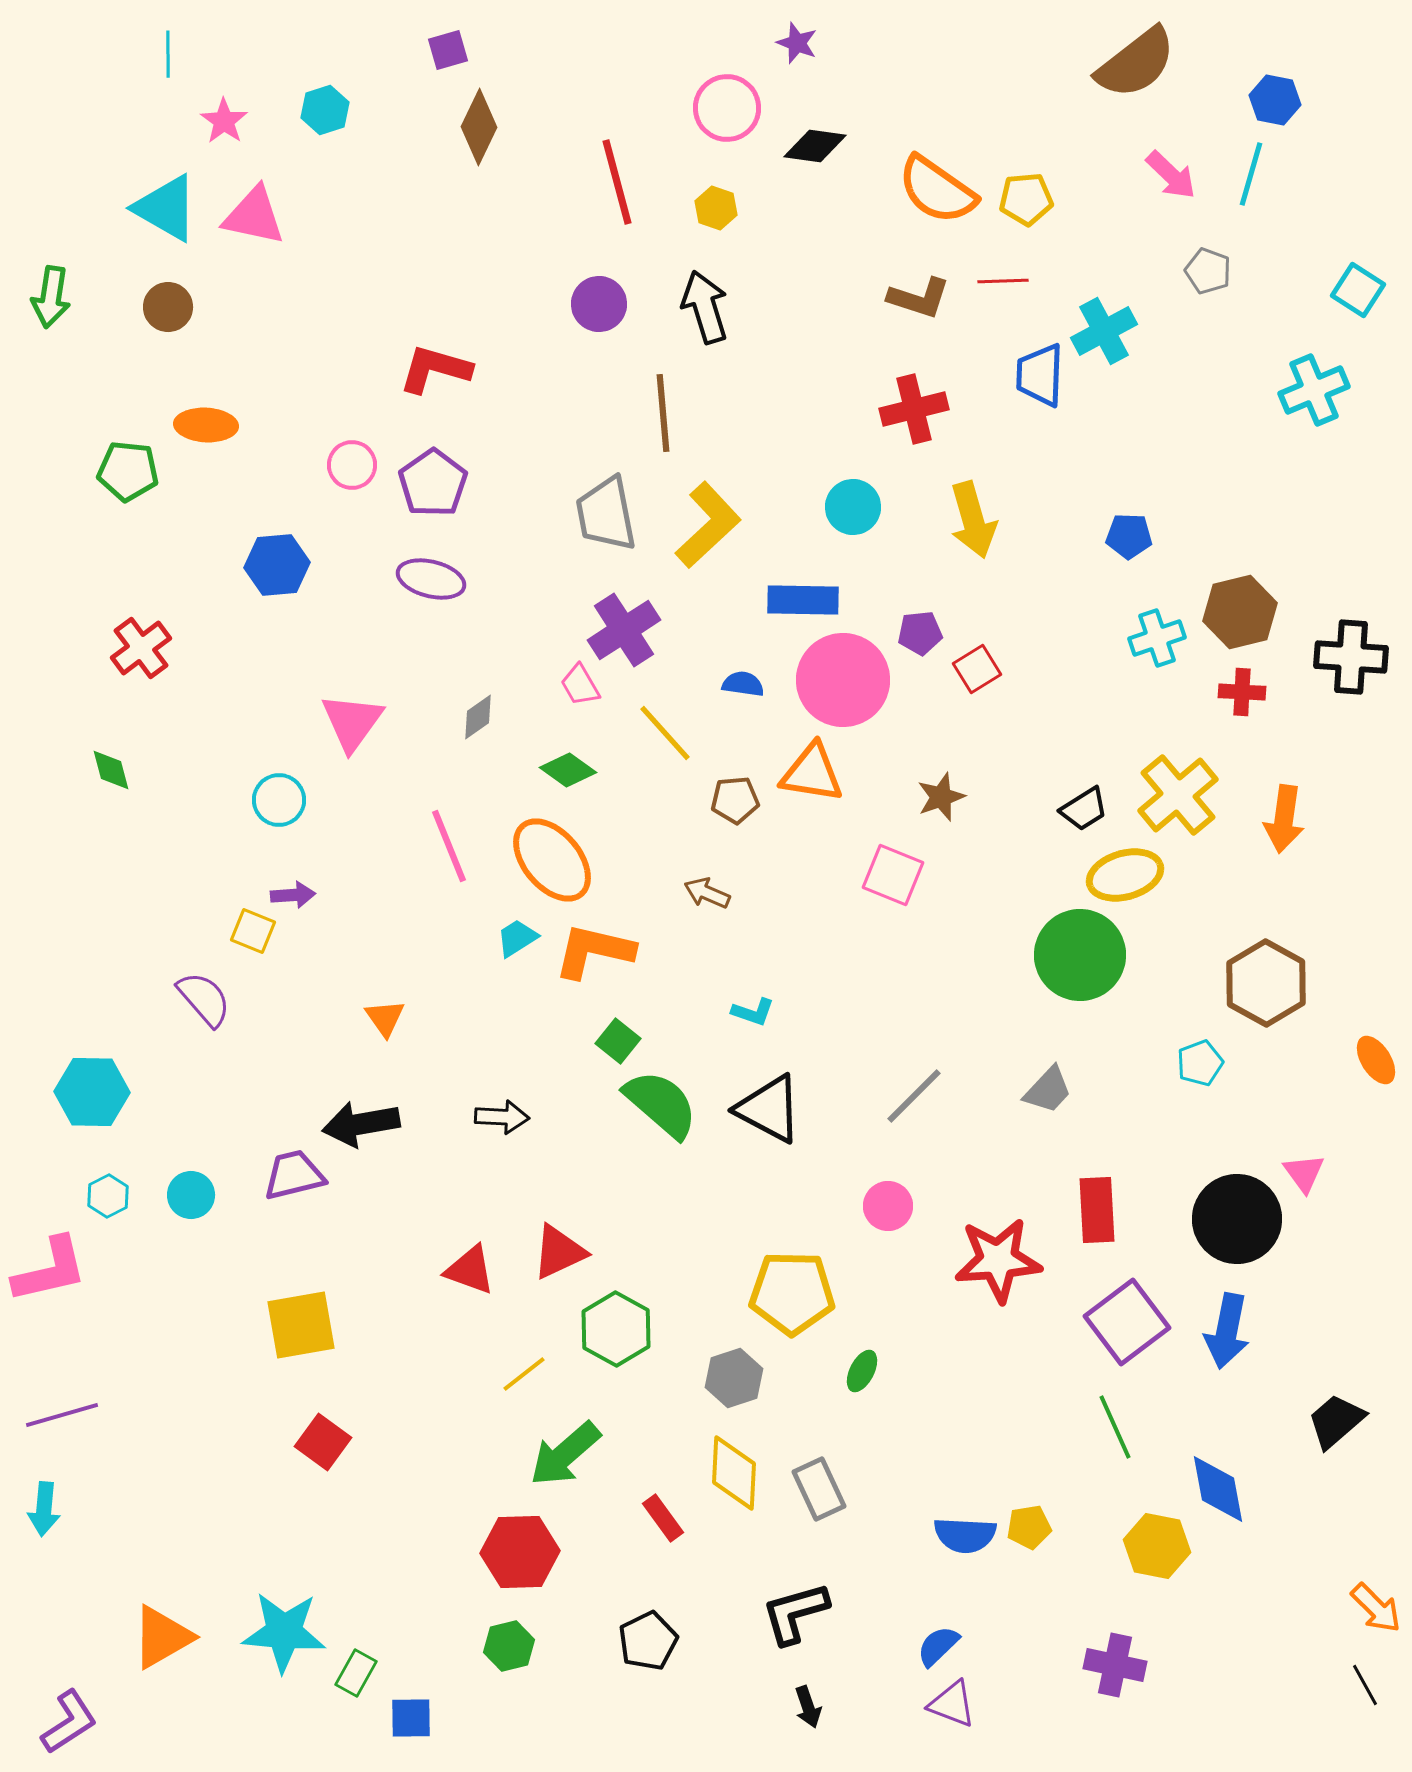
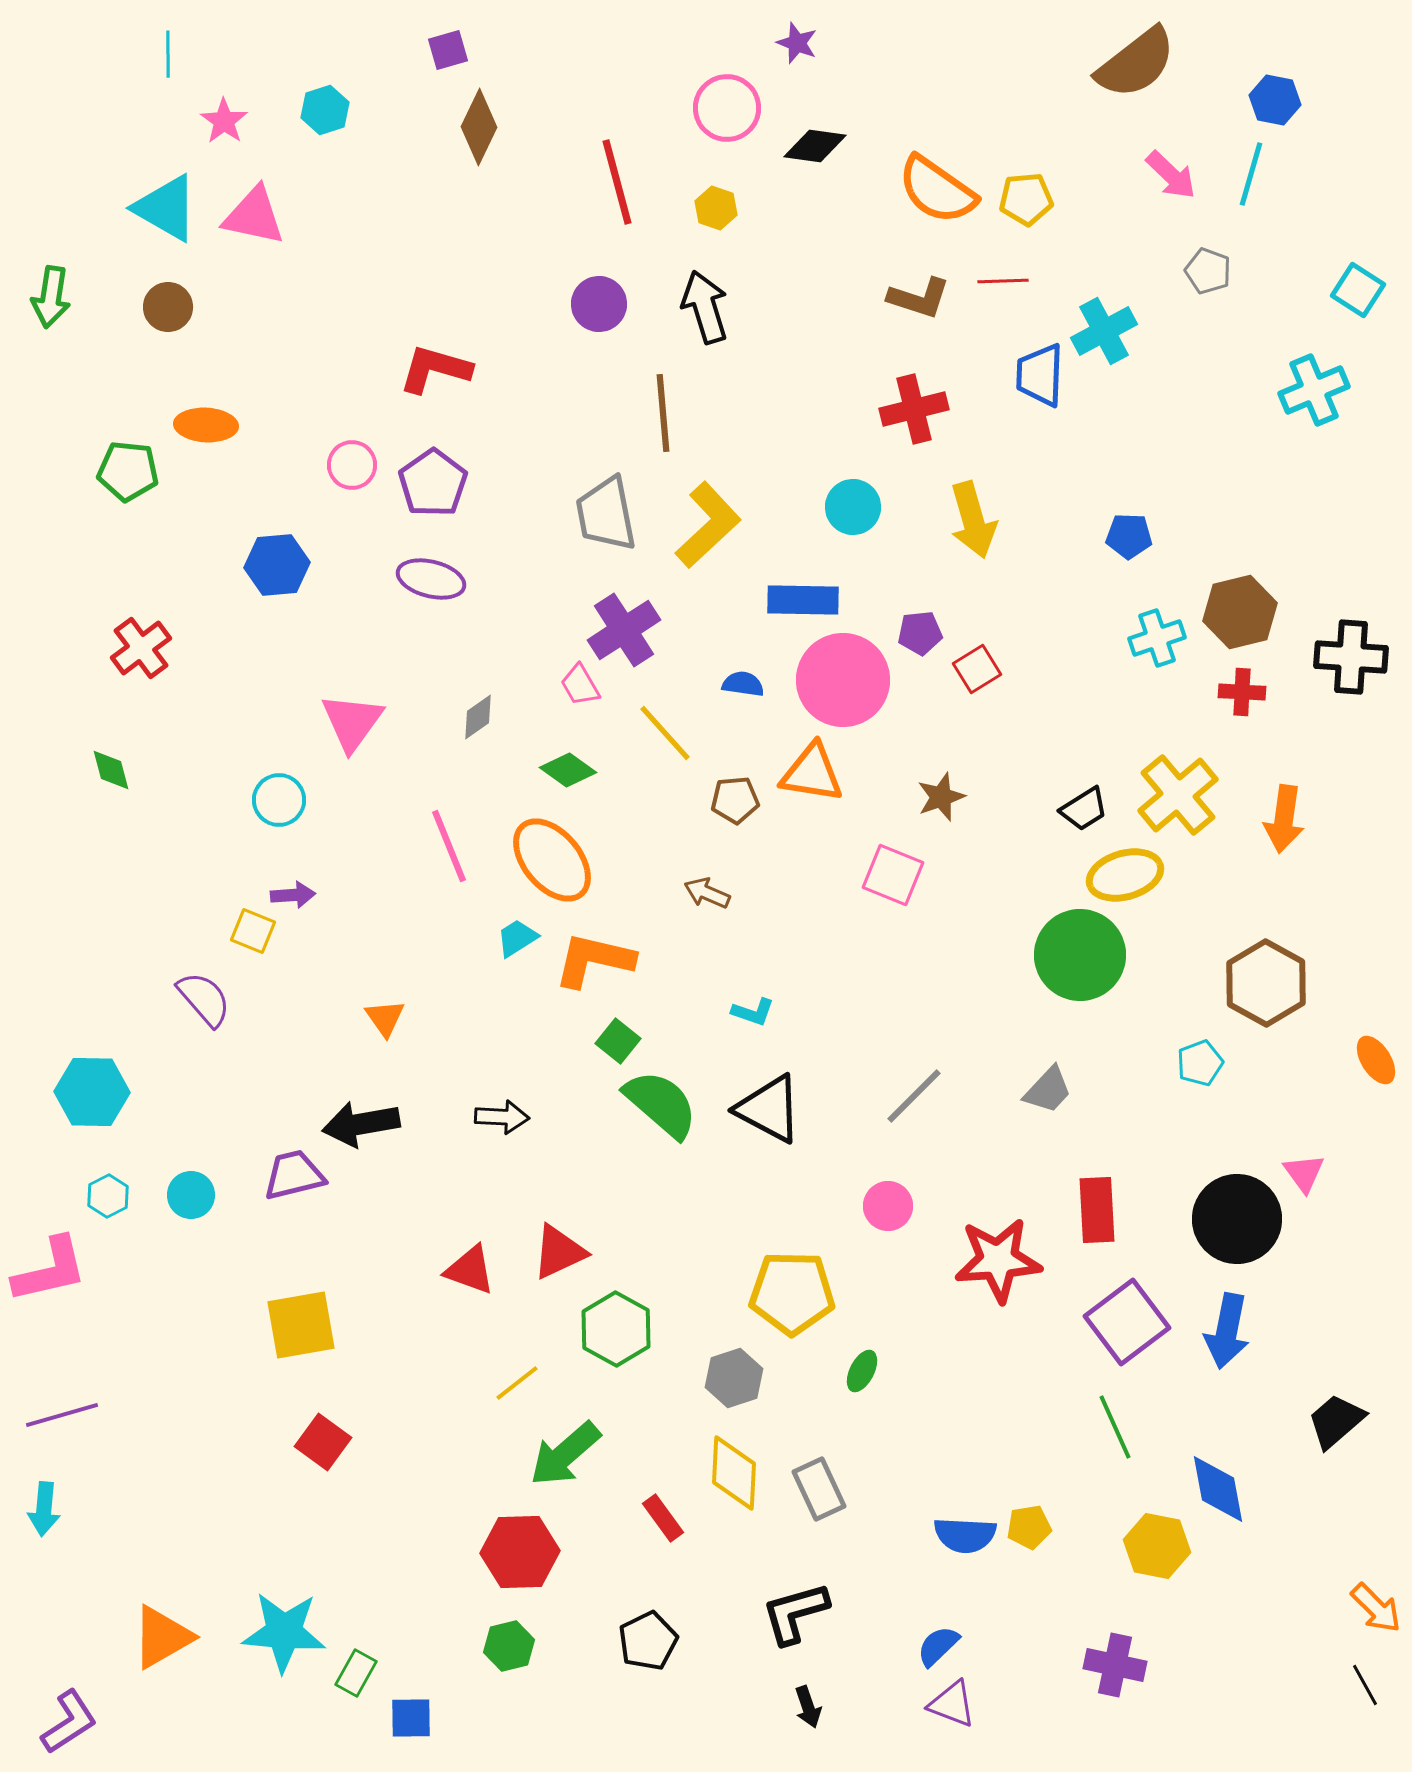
orange L-shape at (594, 951): moved 9 px down
yellow line at (524, 1374): moved 7 px left, 9 px down
